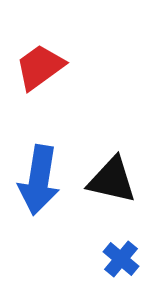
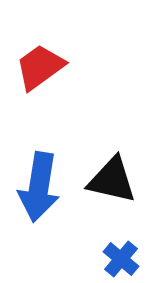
blue arrow: moved 7 px down
